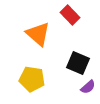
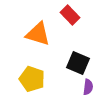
orange triangle: rotated 24 degrees counterclockwise
yellow pentagon: rotated 10 degrees clockwise
purple semicircle: rotated 42 degrees counterclockwise
